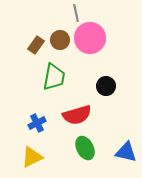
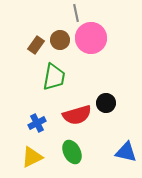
pink circle: moved 1 px right
black circle: moved 17 px down
green ellipse: moved 13 px left, 4 px down
